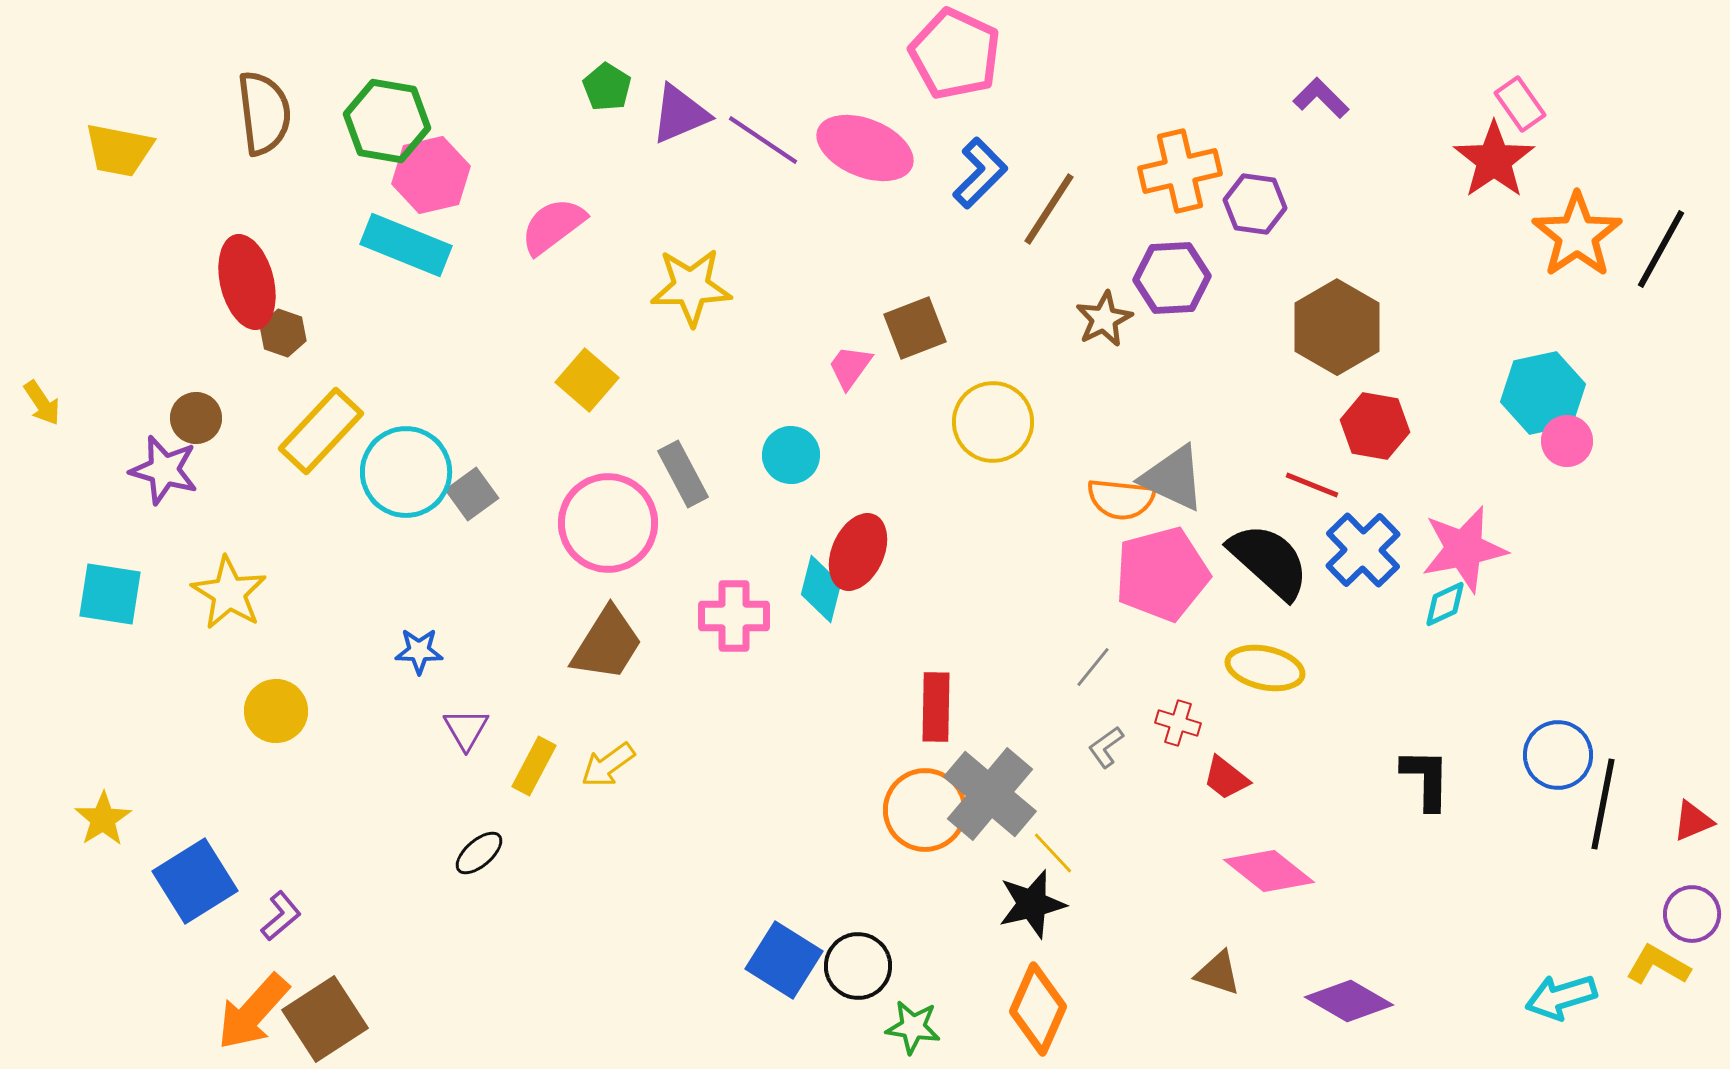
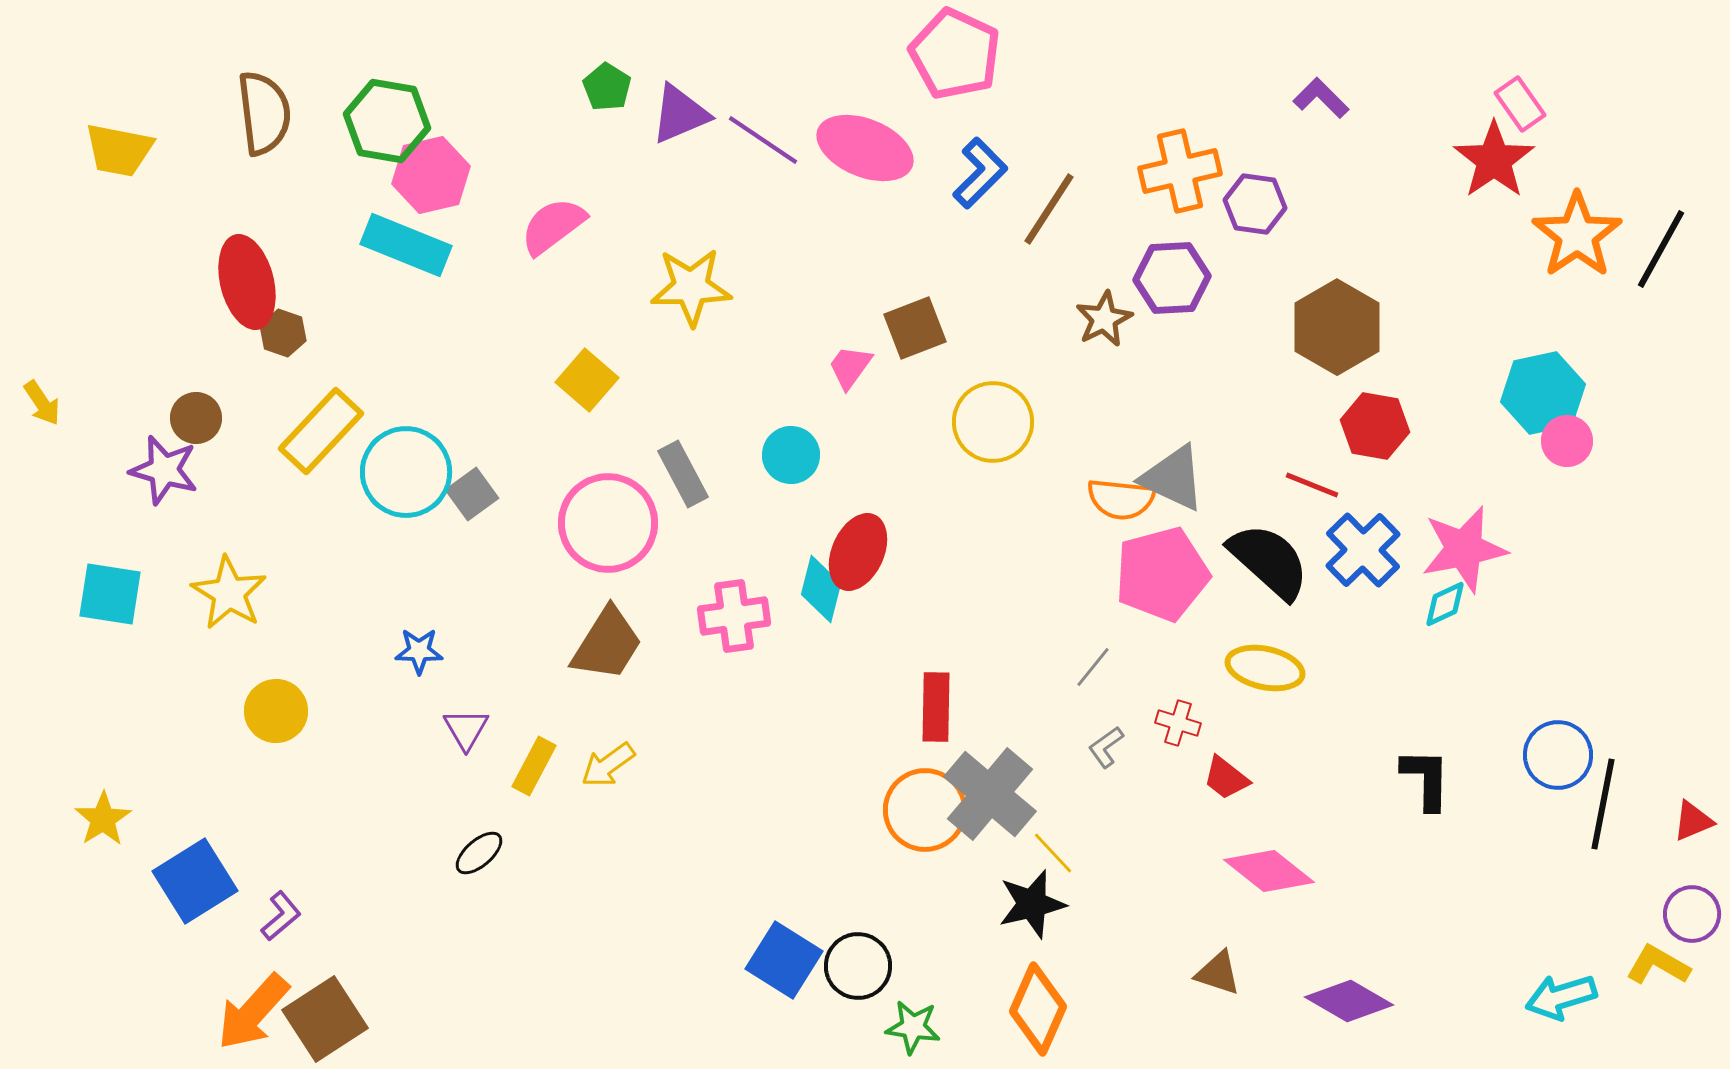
pink cross at (734, 616): rotated 8 degrees counterclockwise
